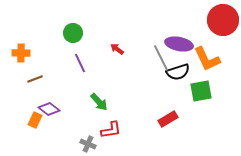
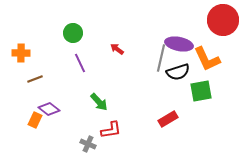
gray line: rotated 40 degrees clockwise
